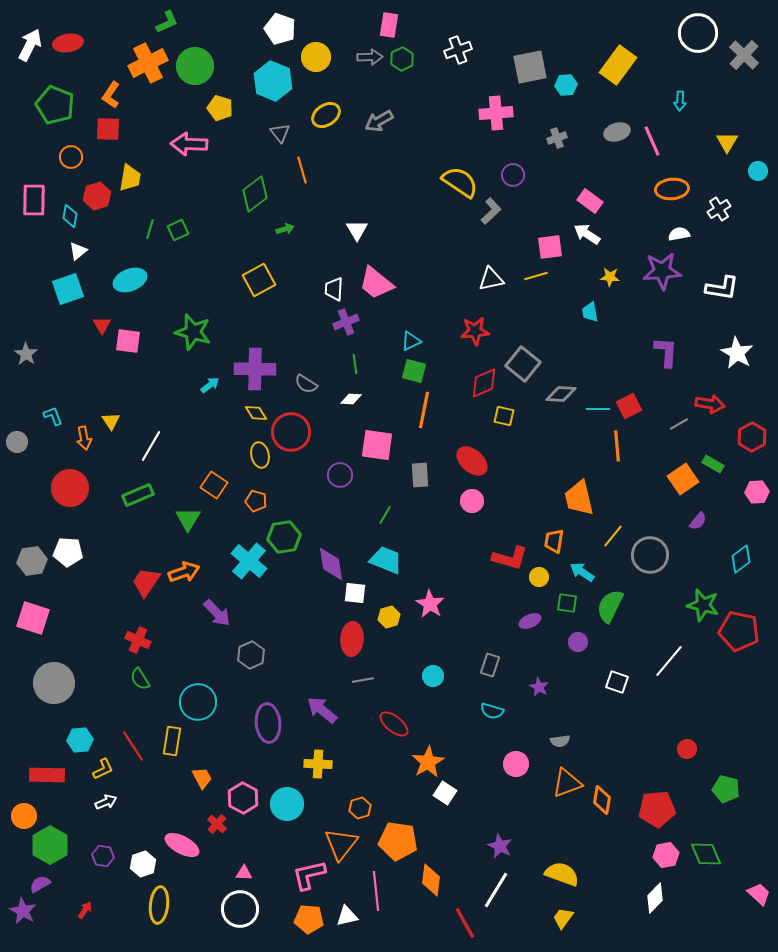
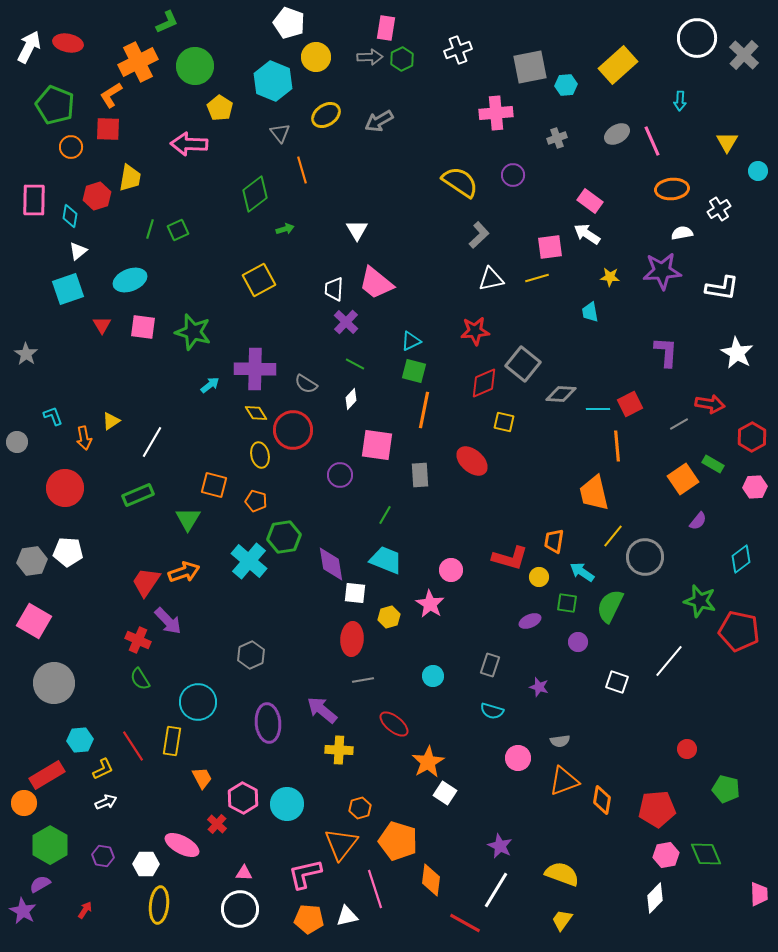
pink rectangle at (389, 25): moved 3 px left, 3 px down
white pentagon at (280, 29): moved 9 px right, 6 px up
white circle at (698, 33): moved 1 px left, 5 px down
red ellipse at (68, 43): rotated 20 degrees clockwise
white arrow at (30, 45): moved 1 px left, 2 px down
orange cross at (148, 63): moved 10 px left, 1 px up
yellow rectangle at (618, 65): rotated 12 degrees clockwise
orange L-shape at (111, 95): rotated 24 degrees clockwise
yellow pentagon at (220, 108): rotated 15 degrees clockwise
gray ellipse at (617, 132): moved 2 px down; rotated 15 degrees counterclockwise
orange circle at (71, 157): moved 10 px up
gray L-shape at (491, 211): moved 12 px left, 24 px down
white semicircle at (679, 234): moved 3 px right, 1 px up
yellow line at (536, 276): moved 1 px right, 2 px down
purple cross at (346, 322): rotated 25 degrees counterclockwise
pink square at (128, 341): moved 15 px right, 14 px up
green line at (355, 364): rotated 54 degrees counterclockwise
white diamond at (351, 399): rotated 50 degrees counterclockwise
red square at (629, 406): moved 1 px right, 2 px up
yellow square at (504, 416): moved 6 px down
yellow triangle at (111, 421): rotated 30 degrees clockwise
red circle at (291, 432): moved 2 px right, 2 px up
white line at (151, 446): moved 1 px right, 4 px up
orange square at (214, 485): rotated 20 degrees counterclockwise
red circle at (70, 488): moved 5 px left
pink hexagon at (757, 492): moved 2 px left, 5 px up
orange trapezoid at (579, 498): moved 15 px right, 5 px up
pink circle at (472, 501): moved 21 px left, 69 px down
gray circle at (650, 555): moved 5 px left, 2 px down
green star at (703, 605): moved 3 px left, 4 px up
purple arrow at (217, 613): moved 49 px left, 8 px down
pink square at (33, 618): moved 1 px right, 3 px down; rotated 12 degrees clockwise
purple star at (539, 687): rotated 12 degrees counterclockwise
yellow cross at (318, 764): moved 21 px right, 14 px up
pink circle at (516, 764): moved 2 px right, 6 px up
red rectangle at (47, 775): rotated 32 degrees counterclockwise
orange triangle at (567, 783): moved 3 px left, 2 px up
orange circle at (24, 816): moved 13 px up
orange pentagon at (398, 841): rotated 9 degrees clockwise
white hexagon at (143, 864): moved 3 px right; rotated 20 degrees clockwise
pink L-shape at (309, 875): moved 4 px left, 1 px up
pink line at (376, 891): moved 1 px left, 2 px up; rotated 12 degrees counterclockwise
pink trapezoid at (759, 894): rotated 45 degrees clockwise
yellow trapezoid at (563, 918): moved 1 px left, 2 px down
red line at (465, 923): rotated 32 degrees counterclockwise
